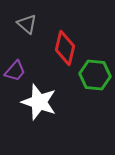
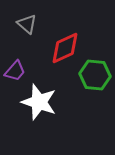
red diamond: rotated 52 degrees clockwise
